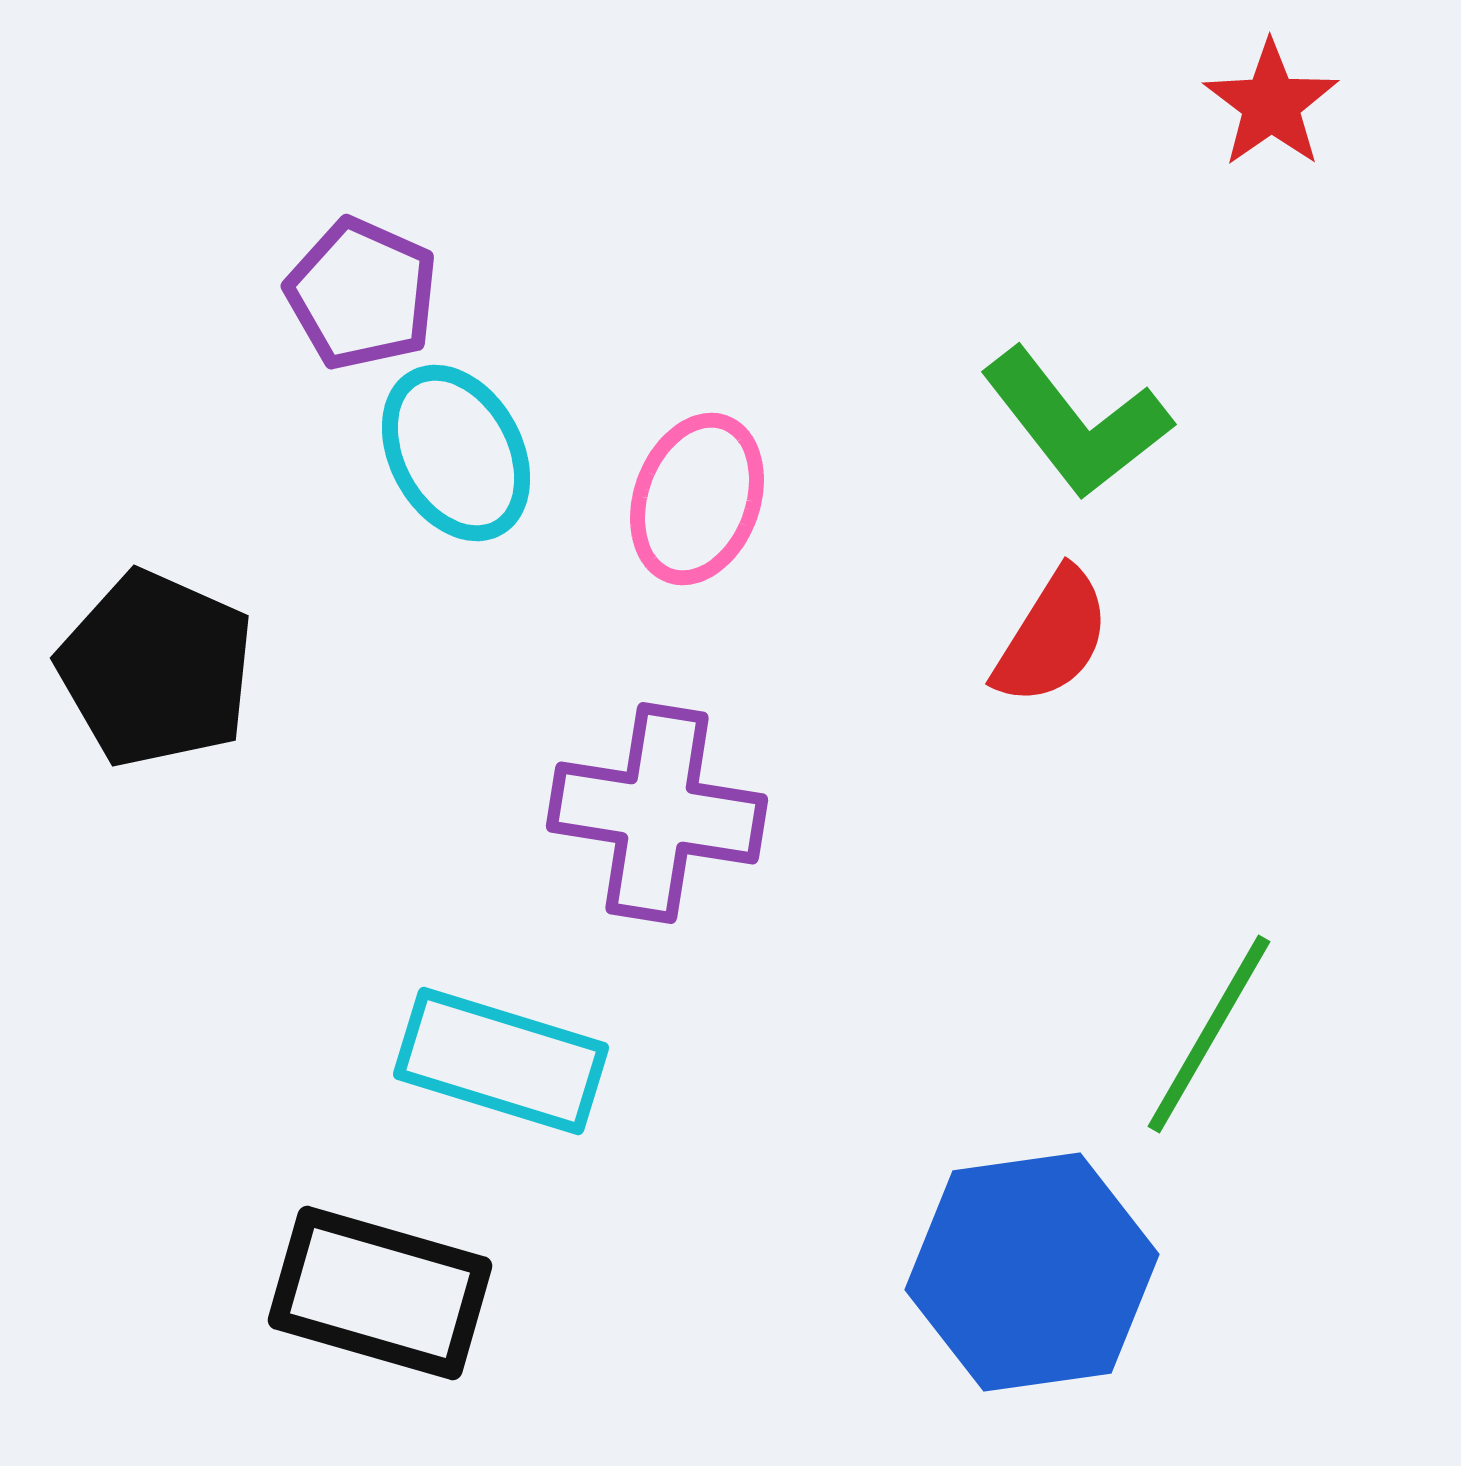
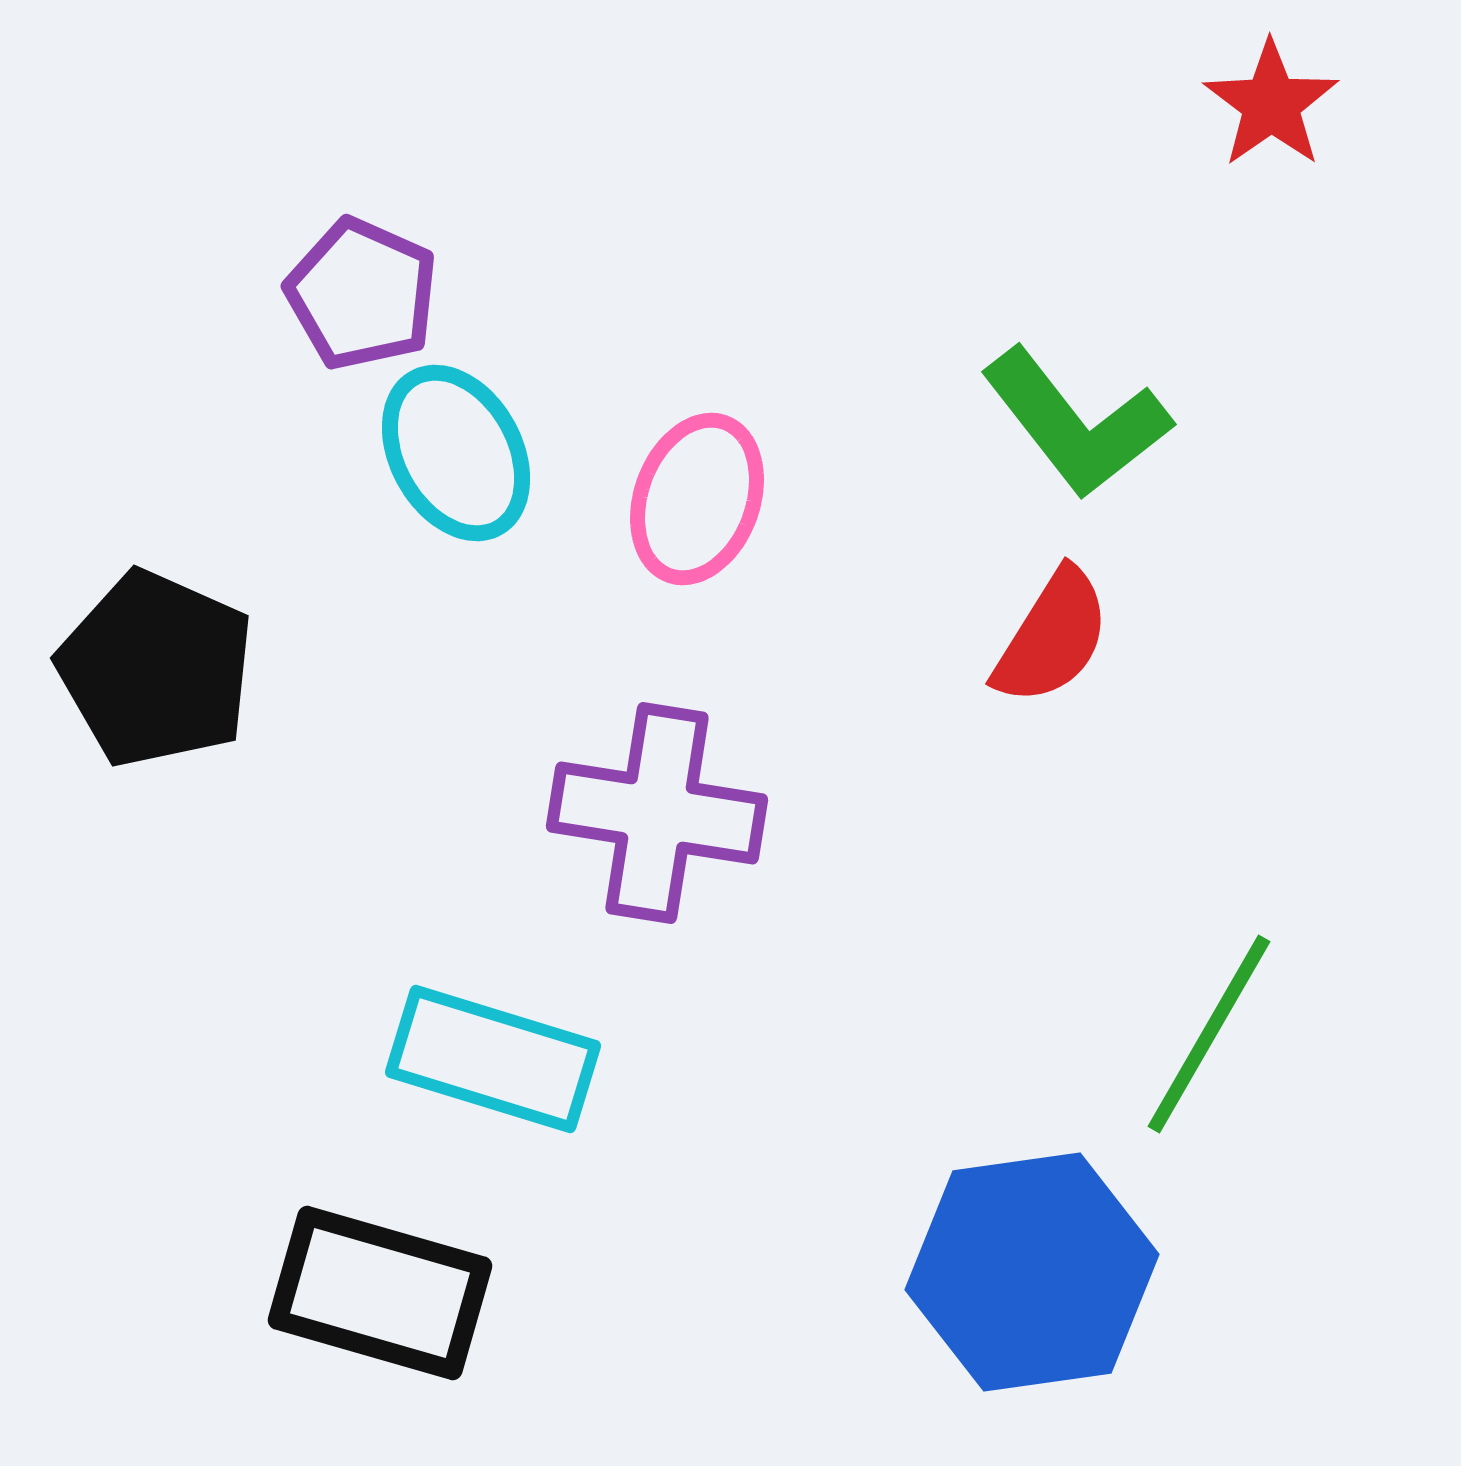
cyan rectangle: moved 8 px left, 2 px up
